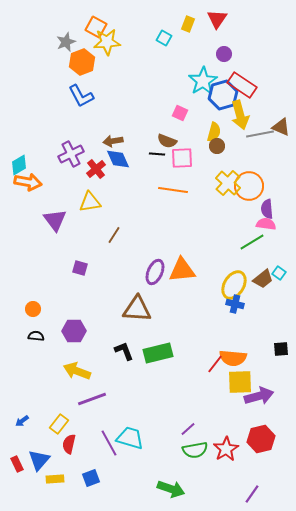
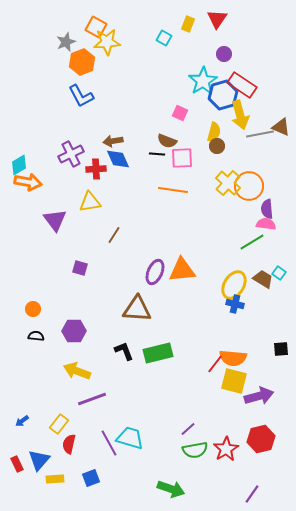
red cross at (96, 169): rotated 36 degrees clockwise
brown trapezoid at (263, 279): rotated 110 degrees counterclockwise
yellow square at (240, 382): moved 6 px left, 1 px up; rotated 16 degrees clockwise
